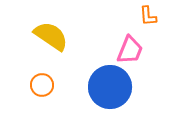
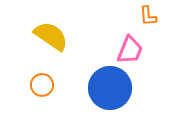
blue circle: moved 1 px down
